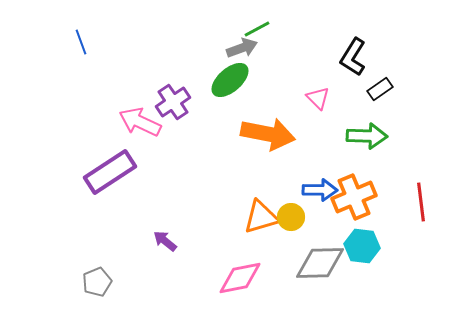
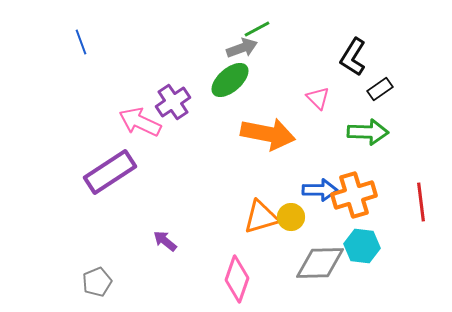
green arrow: moved 1 px right, 4 px up
orange cross: moved 2 px up; rotated 6 degrees clockwise
pink diamond: moved 3 px left, 1 px down; rotated 60 degrees counterclockwise
